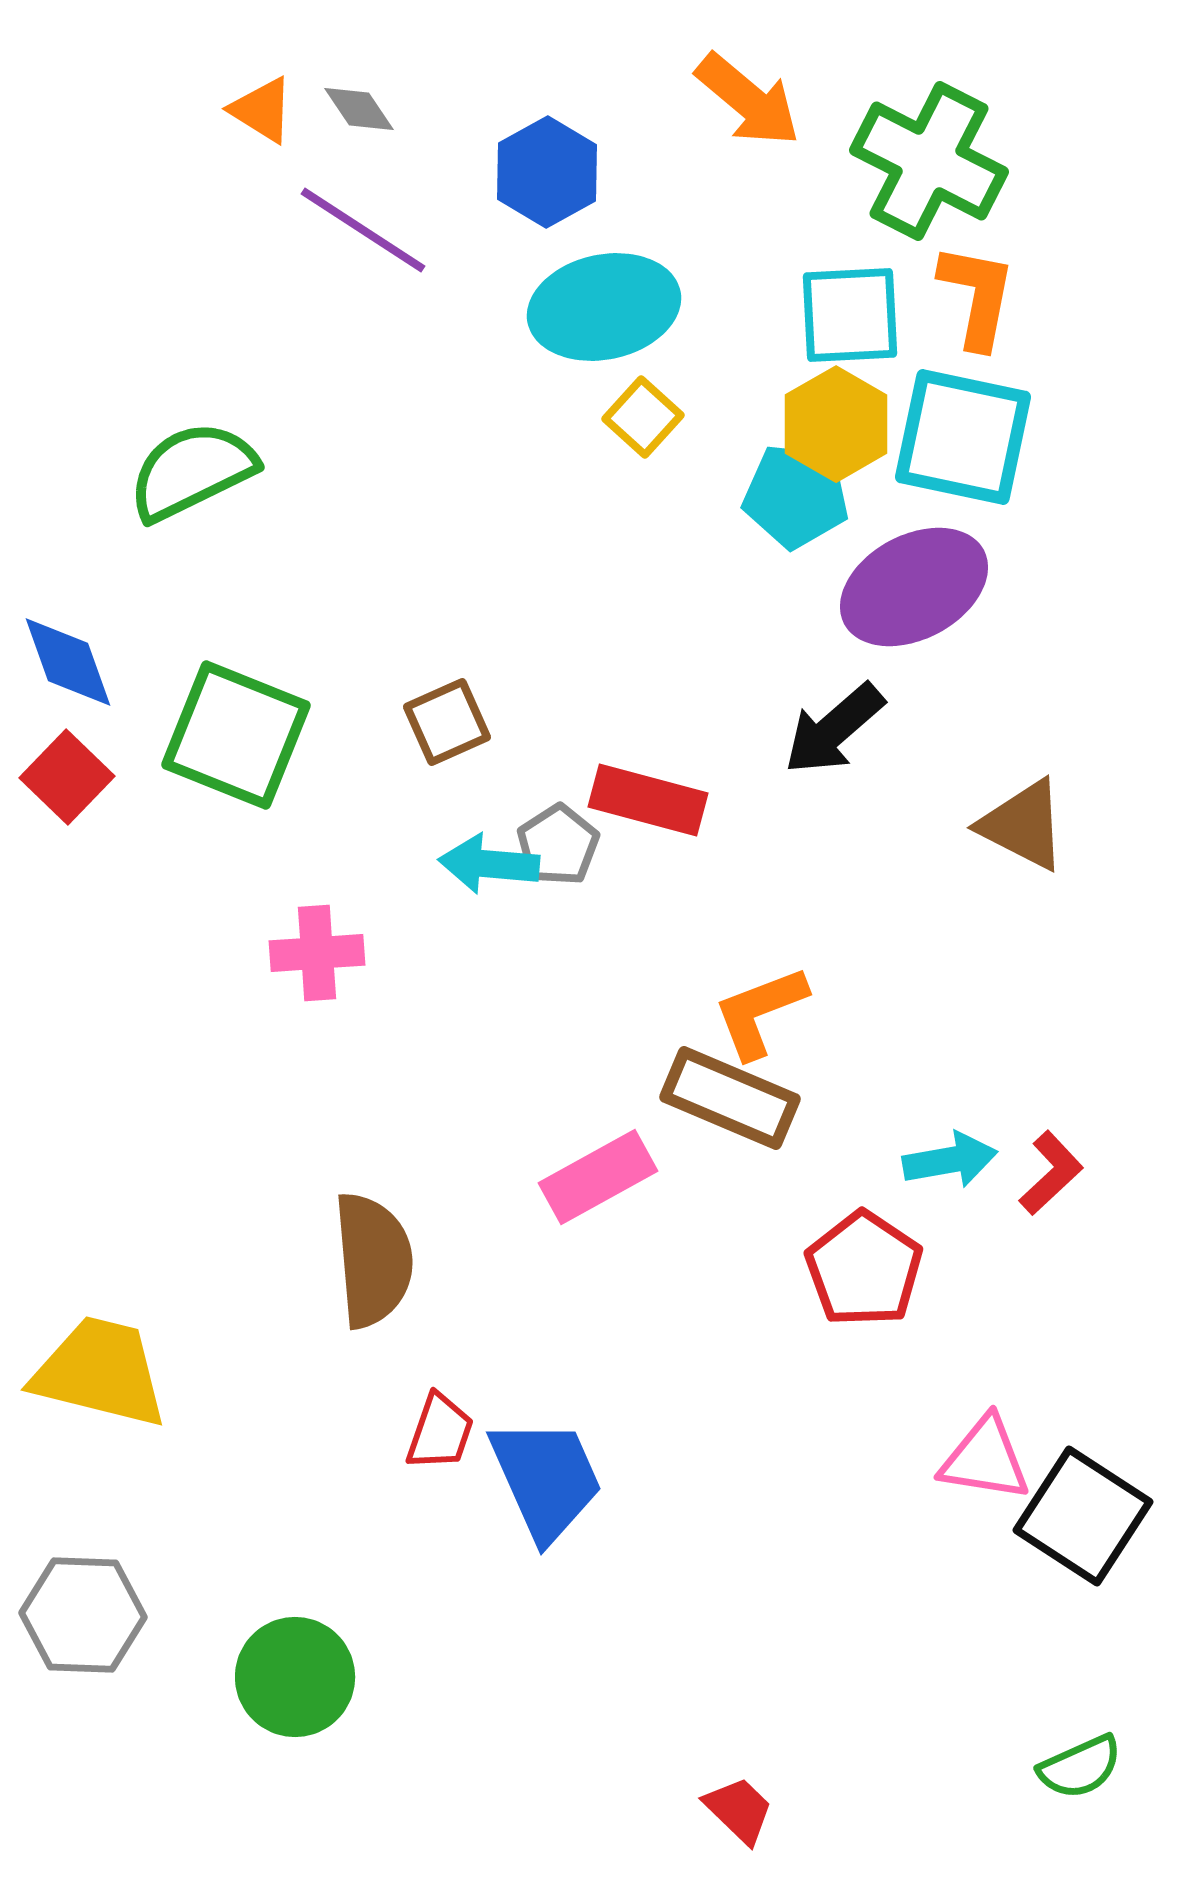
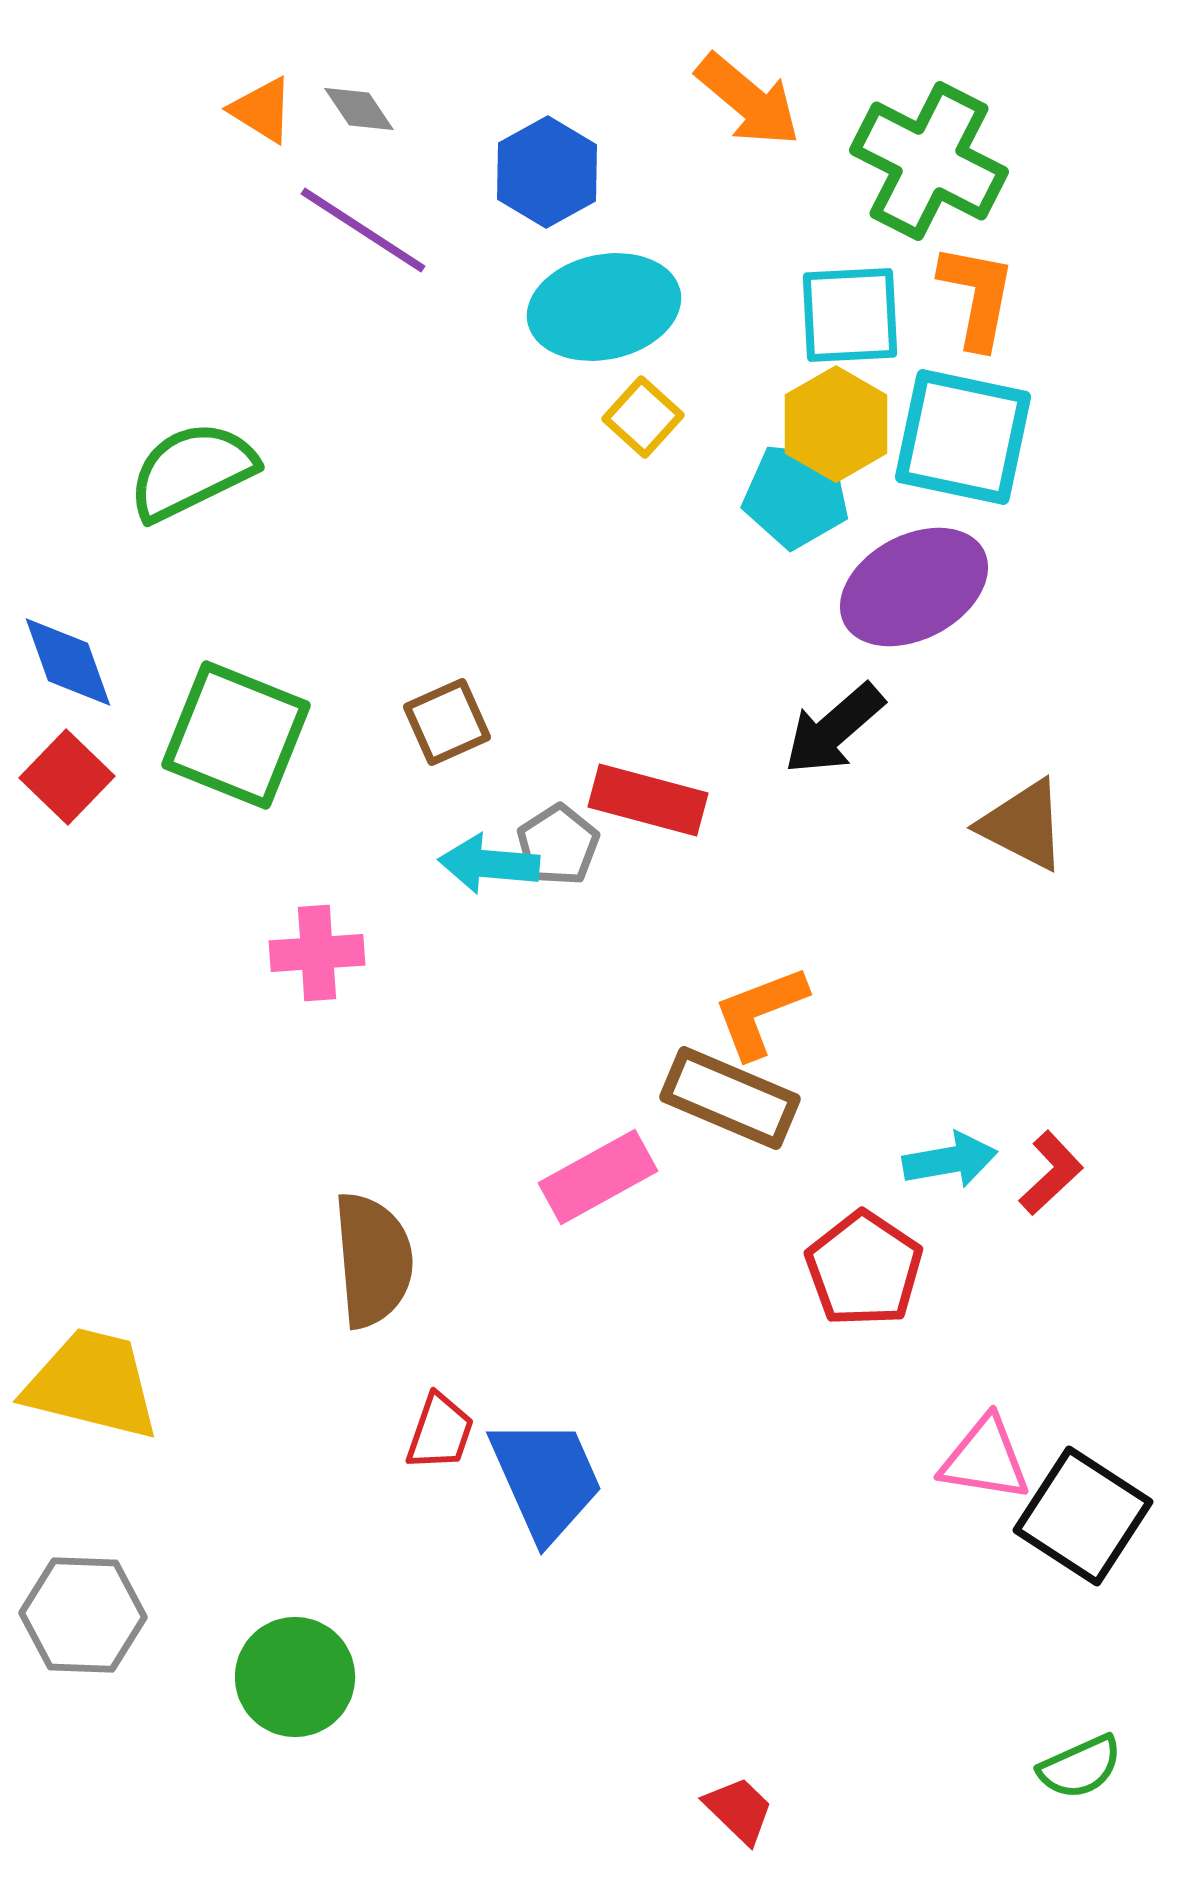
yellow trapezoid at (100, 1372): moved 8 px left, 12 px down
